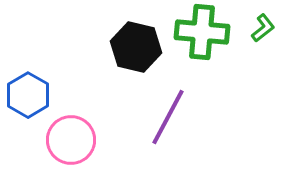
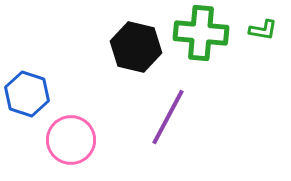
green L-shape: moved 2 px down; rotated 48 degrees clockwise
green cross: moved 1 px left, 1 px down
blue hexagon: moved 1 px left, 1 px up; rotated 12 degrees counterclockwise
